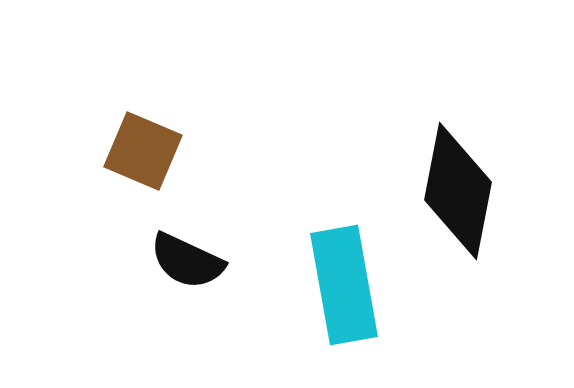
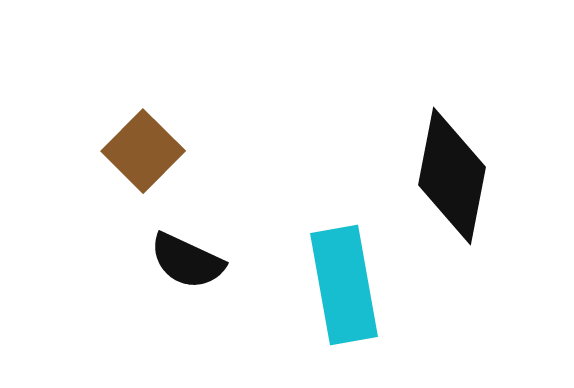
brown square: rotated 22 degrees clockwise
black diamond: moved 6 px left, 15 px up
